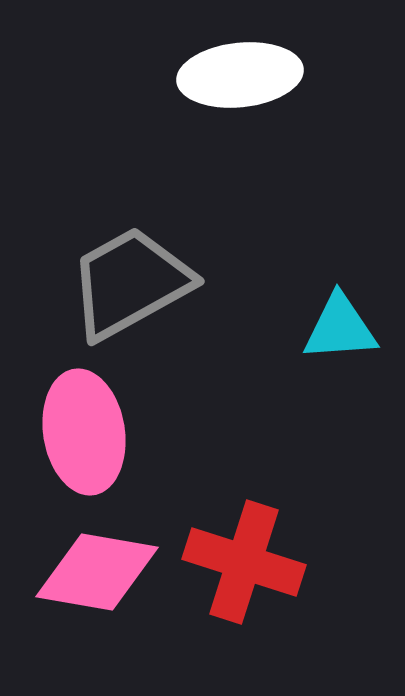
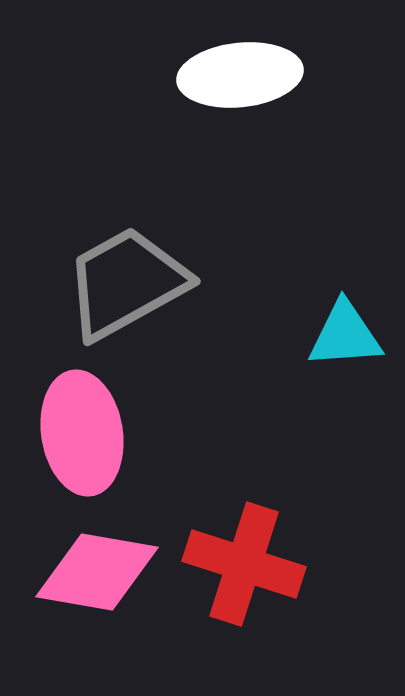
gray trapezoid: moved 4 px left
cyan triangle: moved 5 px right, 7 px down
pink ellipse: moved 2 px left, 1 px down
red cross: moved 2 px down
